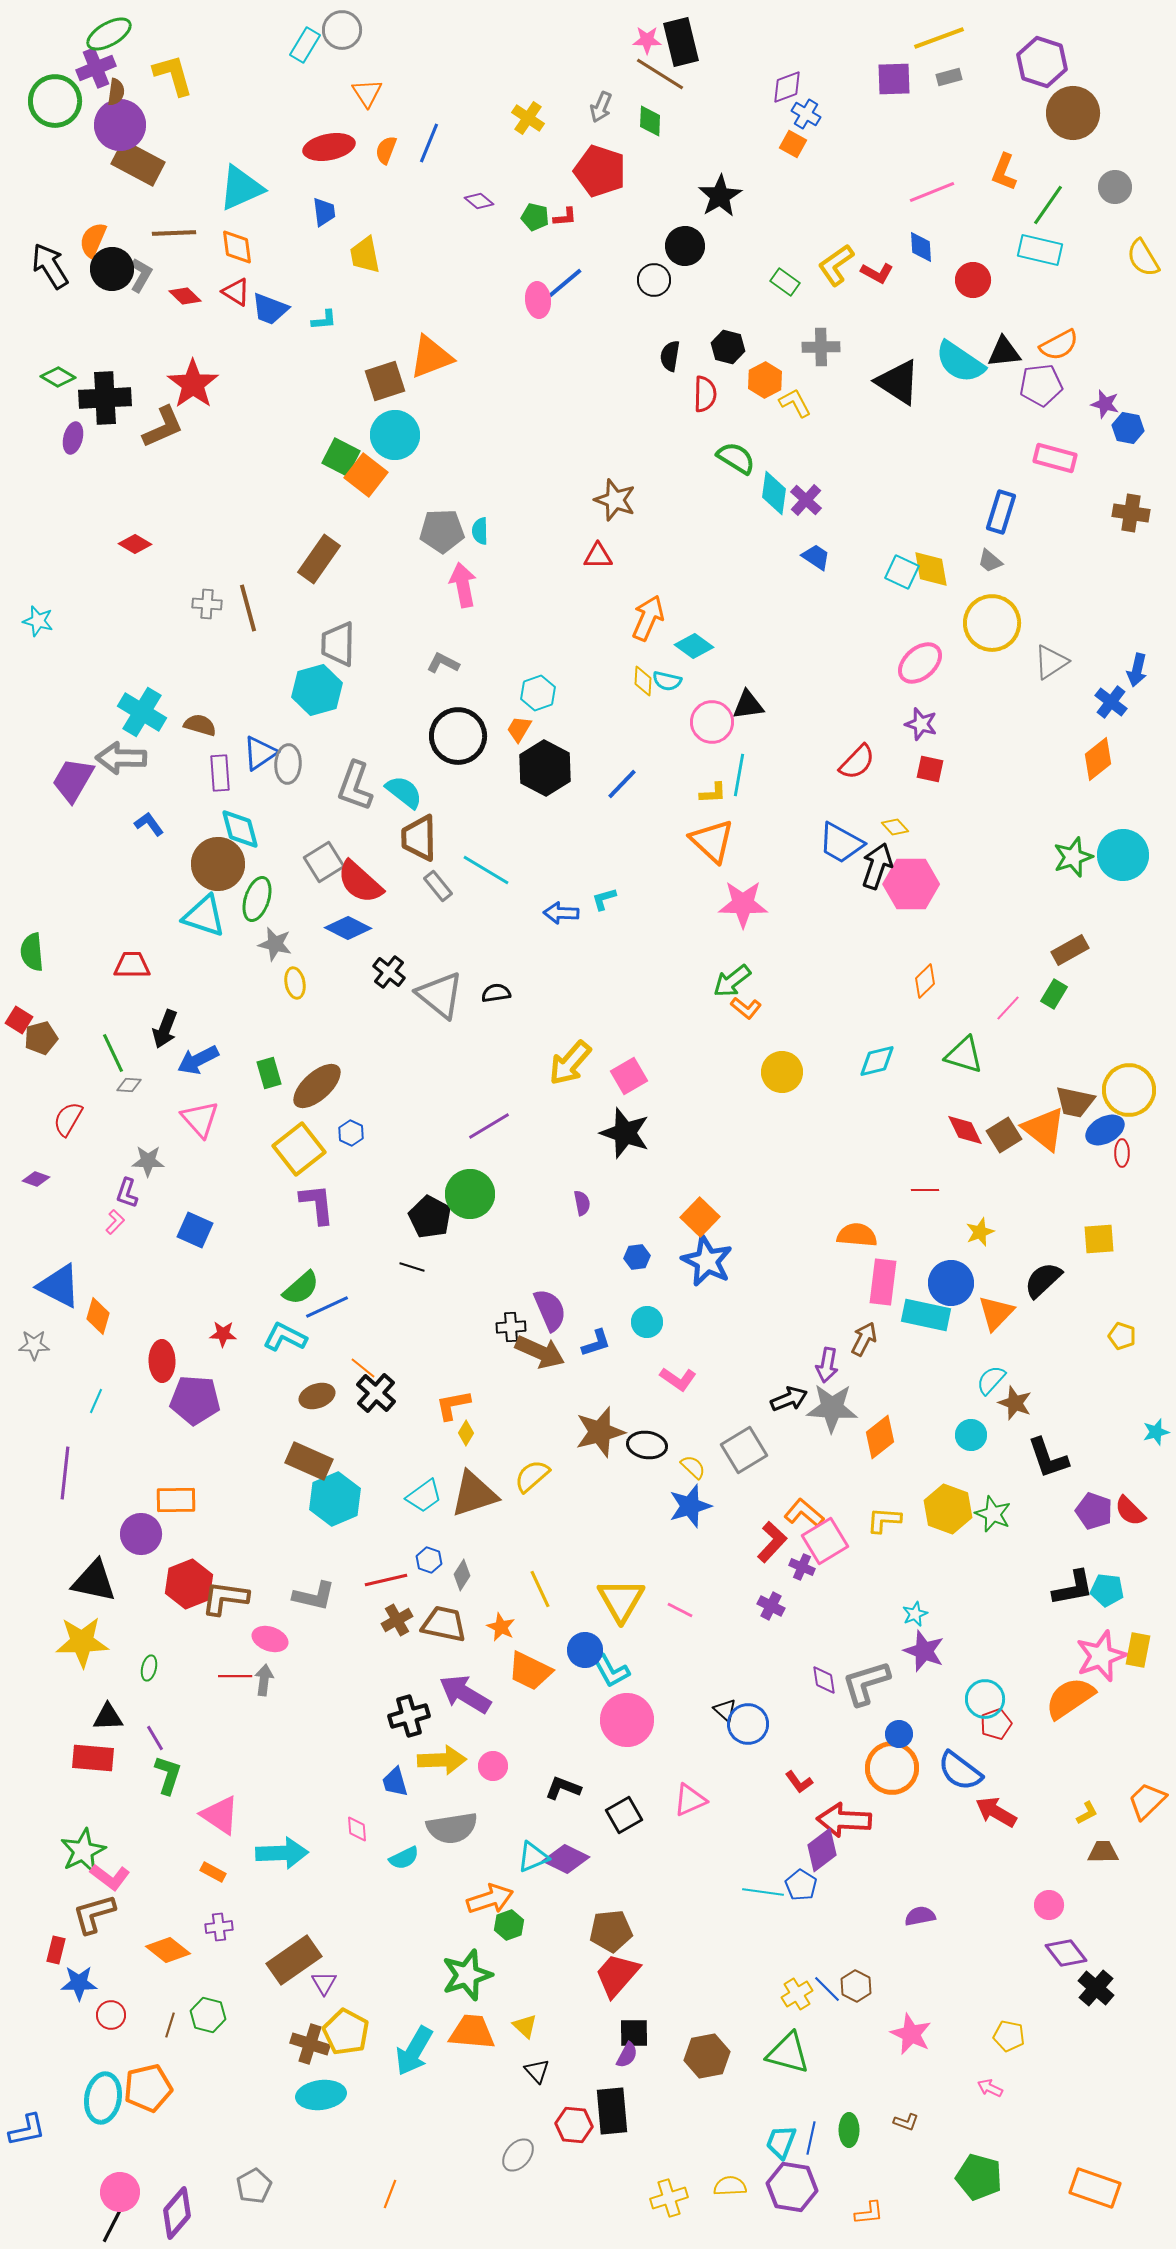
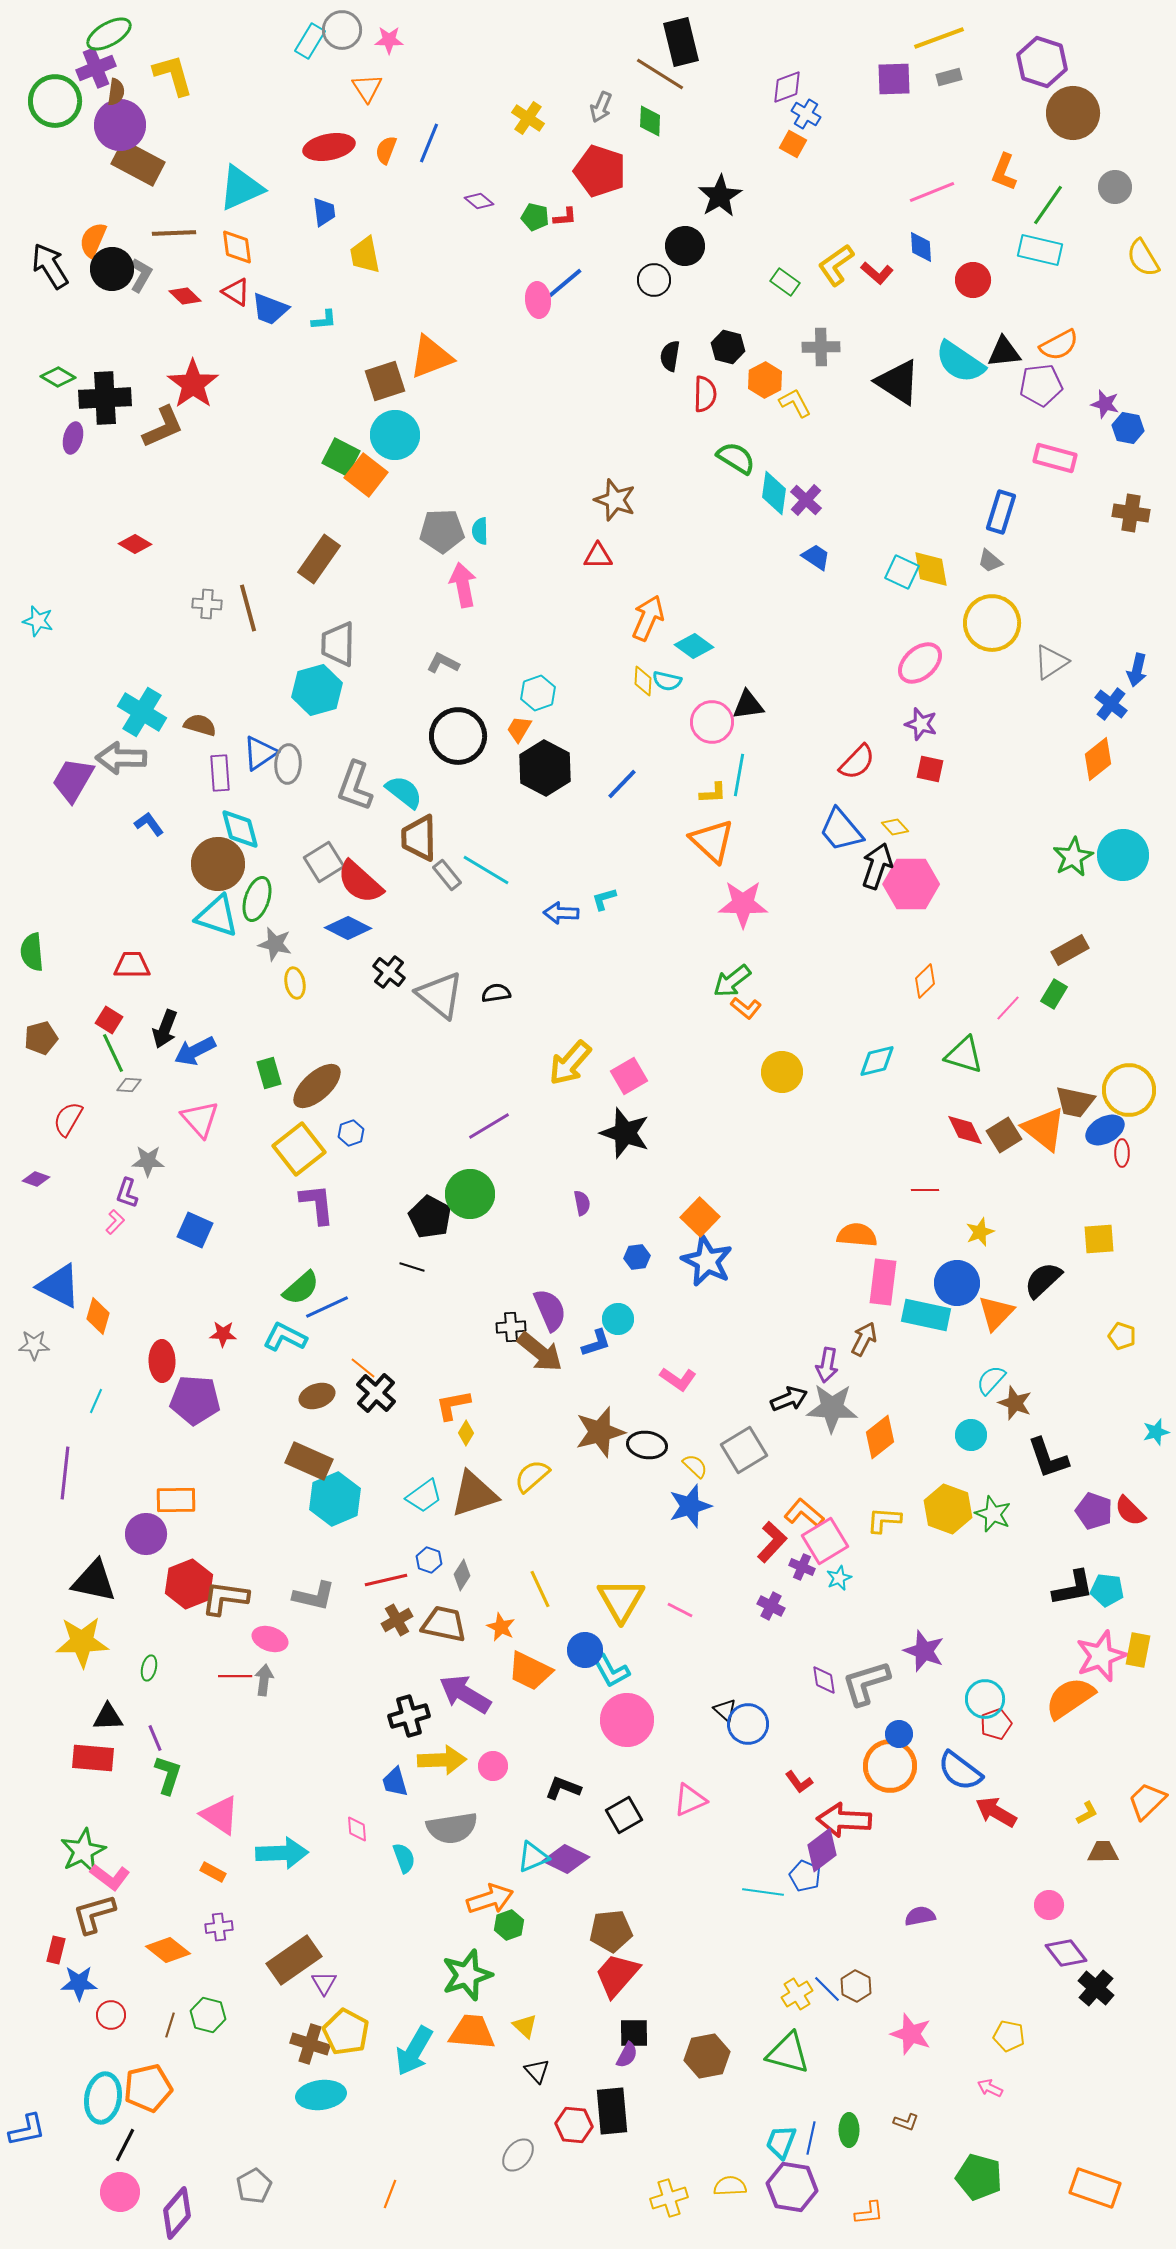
pink star at (647, 40): moved 258 px left
cyan rectangle at (305, 45): moved 5 px right, 4 px up
orange triangle at (367, 93): moved 5 px up
red L-shape at (877, 273): rotated 12 degrees clockwise
blue cross at (1111, 702): moved 2 px down
blue trapezoid at (841, 843): moved 13 px up; rotated 21 degrees clockwise
green star at (1073, 857): rotated 9 degrees counterclockwise
gray rectangle at (438, 886): moved 9 px right, 11 px up
cyan triangle at (204, 916): moved 13 px right
red square at (19, 1020): moved 90 px right
blue arrow at (198, 1060): moved 3 px left, 9 px up
blue hexagon at (351, 1133): rotated 15 degrees clockwise
blue circle at (951, 1283): moved 6 px right
cyan circle at (647, 1322): moved 29 px left, 3 px up
brown arrow at (540, 1352): rotated 15 degrees clockwise
yellow semicircle at (693, 1467): moved 2 px right, 1 px up
purple circle at (141, 1534): moved 5 px right
cyan star at (915, 1614): moved 76 px left, 36 px up
purple line at (155, 1738): rotated 8 degrees clockwise
orange circle at (892, 1768): moved 2 px left, 2 px up
cyan semicircle at (404, 1858): rotated 84 degrees counterclockwise
blue pentagon at (801, 1885): moved 4 px right, 9 px up; rotated 8 degrees counterclockwise
pink star at (911, 2034): rotated 6 degrees counterclockwise
black line at (112, 2226): moved 13 px right, 81 px up
